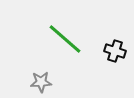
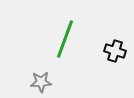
green line: rotated 69 degrees clockwise
